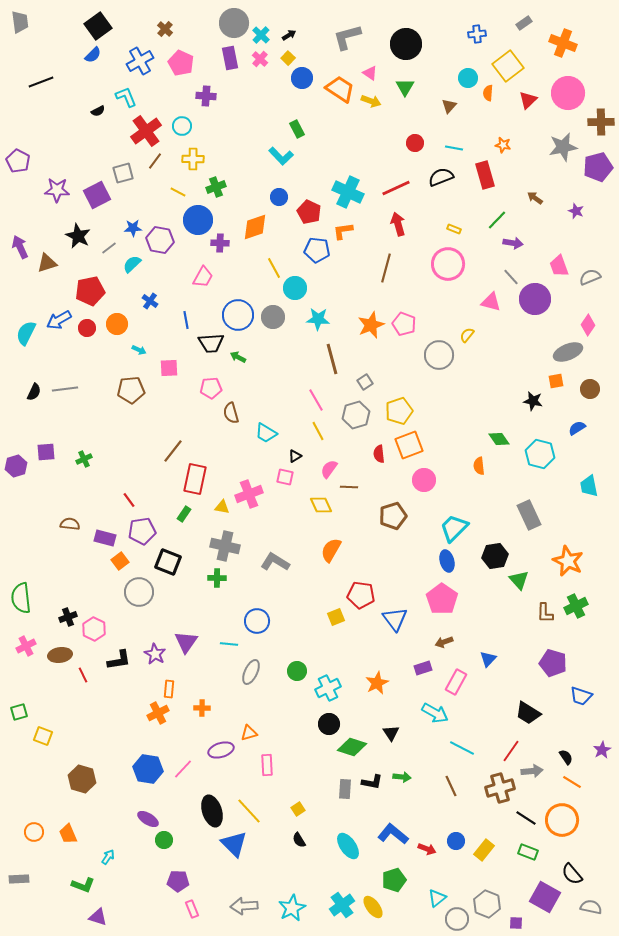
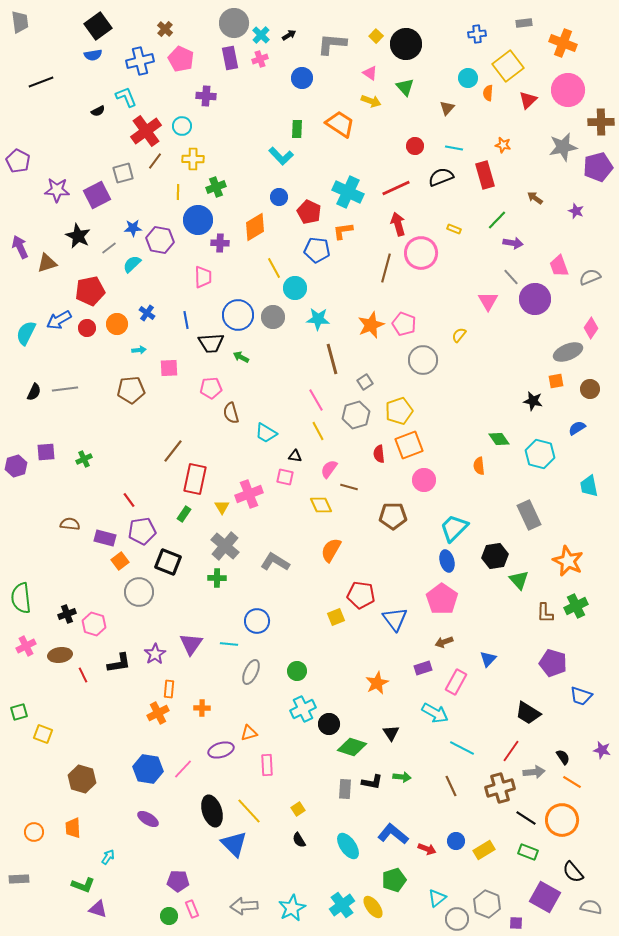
gray rectangle at (524, 23): rotated 28 degrees clockwise
gray L-shape at (347, 37): moved 15 px left, 7 px down; rotated 20 degrees clockwise
blue semicircle at (93, 55): rotated 36 degrees clockwise
yellow square at (288, 58): moved 88 px right, 22 px up
pink cross at (260, 59): rotated 28 degrees clockwise
blue cross at (140, 61): rotated 16 degrees clockwise
pink pentagon at (181, 63): moved 4 px up
green triangle at (405, 87): rotated 12 degrees counterclockwise
orange trapezoid at (340, 89): moved 35 px down
pink circle at (568, 93): moved 3 px up
brown triangle at (449, 106): moved 2 px left, 2 px down
green rectangle at (297, 129): rotated 30 degrees clockwise
red circle at (415, 143): moved 3 px down
yellow line at (178, 192): rotated 63 degrees clockwise
orange diamond at (255, 227): rotated 12 degrees counterclockwise
pink circle at (448, 264): moved 27 px left, 11 px up
pink trapezoid at (203, 277): rotated 30 degrees counterclockwise
blue cross at (150, 301): moved 3 px left, 12 px down
pink triangle at (491, 302): moved 3 px left, 1 px up; rotated 45 degrees clockwise
pink diamond at (588, 325): moved 3 px right, 3 px down
yellow semicircle at (467, 335): moved 8 px left
cyan arrow at (139, 350): rotated 32 degrees counterclockwise
gray circle at (439, 355): moved 16 px left, 5 px down
green arrow at (238, 357): moved 3 px right
black triangle at (295, 456): rotated 40 degrees clockwise
brown line at (349, 487): rotated 12 degrees clockwise
yellow triangle at (222, 507): rotated 49 degrees clockwise
brown pentagon at (393, 516): rotated 16 degrees clockwise
gray cross at (225, 546): rotated 28 degrees clockwise
black cross at (68, 617): moved 1 px left, 3 px up
pink hexagon at (94, 629): moved 5 px up; rotated 10 degrees counterclockwise
purple triangle at (186, 642): moved 5 px right, 2 px down
purple star at (155, 654): rotated 10 degrees clockwise
black L-shape at (119, 660): moved 3 px down
cyan cross at (328, 688): moved 25 px left, 21 px down
yellow square at (43, 736): moved 2 px up
purple star at (602, 750): rotated 30 degrees counterclockwise
black semicircle at (566, 757): moved 3 px left
gray arrow at (532, 771): moved 2 px right, 1 px down
orange trapezoid at (68, 834): moved 5 px right, 6 px up; rotated 20 degrees clockwise
green circle at (164, 840): moved 5 px right, 76 px down
yellow rectangle at (484, 850): rotated 20 degrees clockwise
black semicircle at (572, 874): moved 1 px right, 2 px up
purple triangle at (98, 917): moved 8 px up
